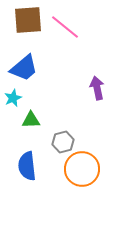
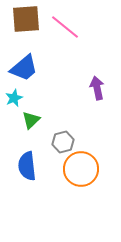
brown square: moved 2 px left, 1 px up
cyan star: moved 1 px right
green triangle: rotated 42 degrees counterclockwise
orange circle: moved 1 px left
